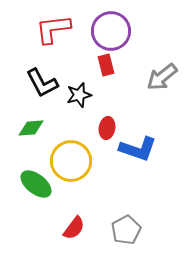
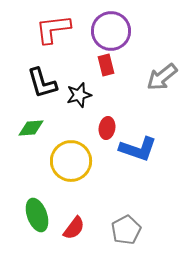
black L-shape: rotated 12 degrees clockwise
green ellipse: moved 1 px right, 31 px down; rotated 32 degrees clockwise
